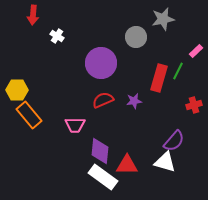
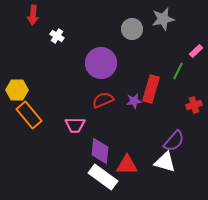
gray circle: moved 4 px left, 8 px up
red rectangle: moved 8 px left, 11 px down
